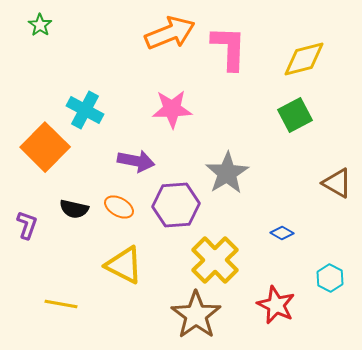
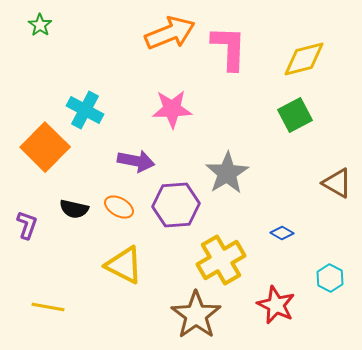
yellow cross: moved 6 px right; rotated 15 degrees clockwise
yellow line: moved 13 px left, 3 px down
